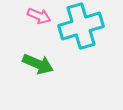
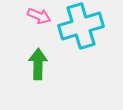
green arrow: rotated 112 degrees counterclockwise
